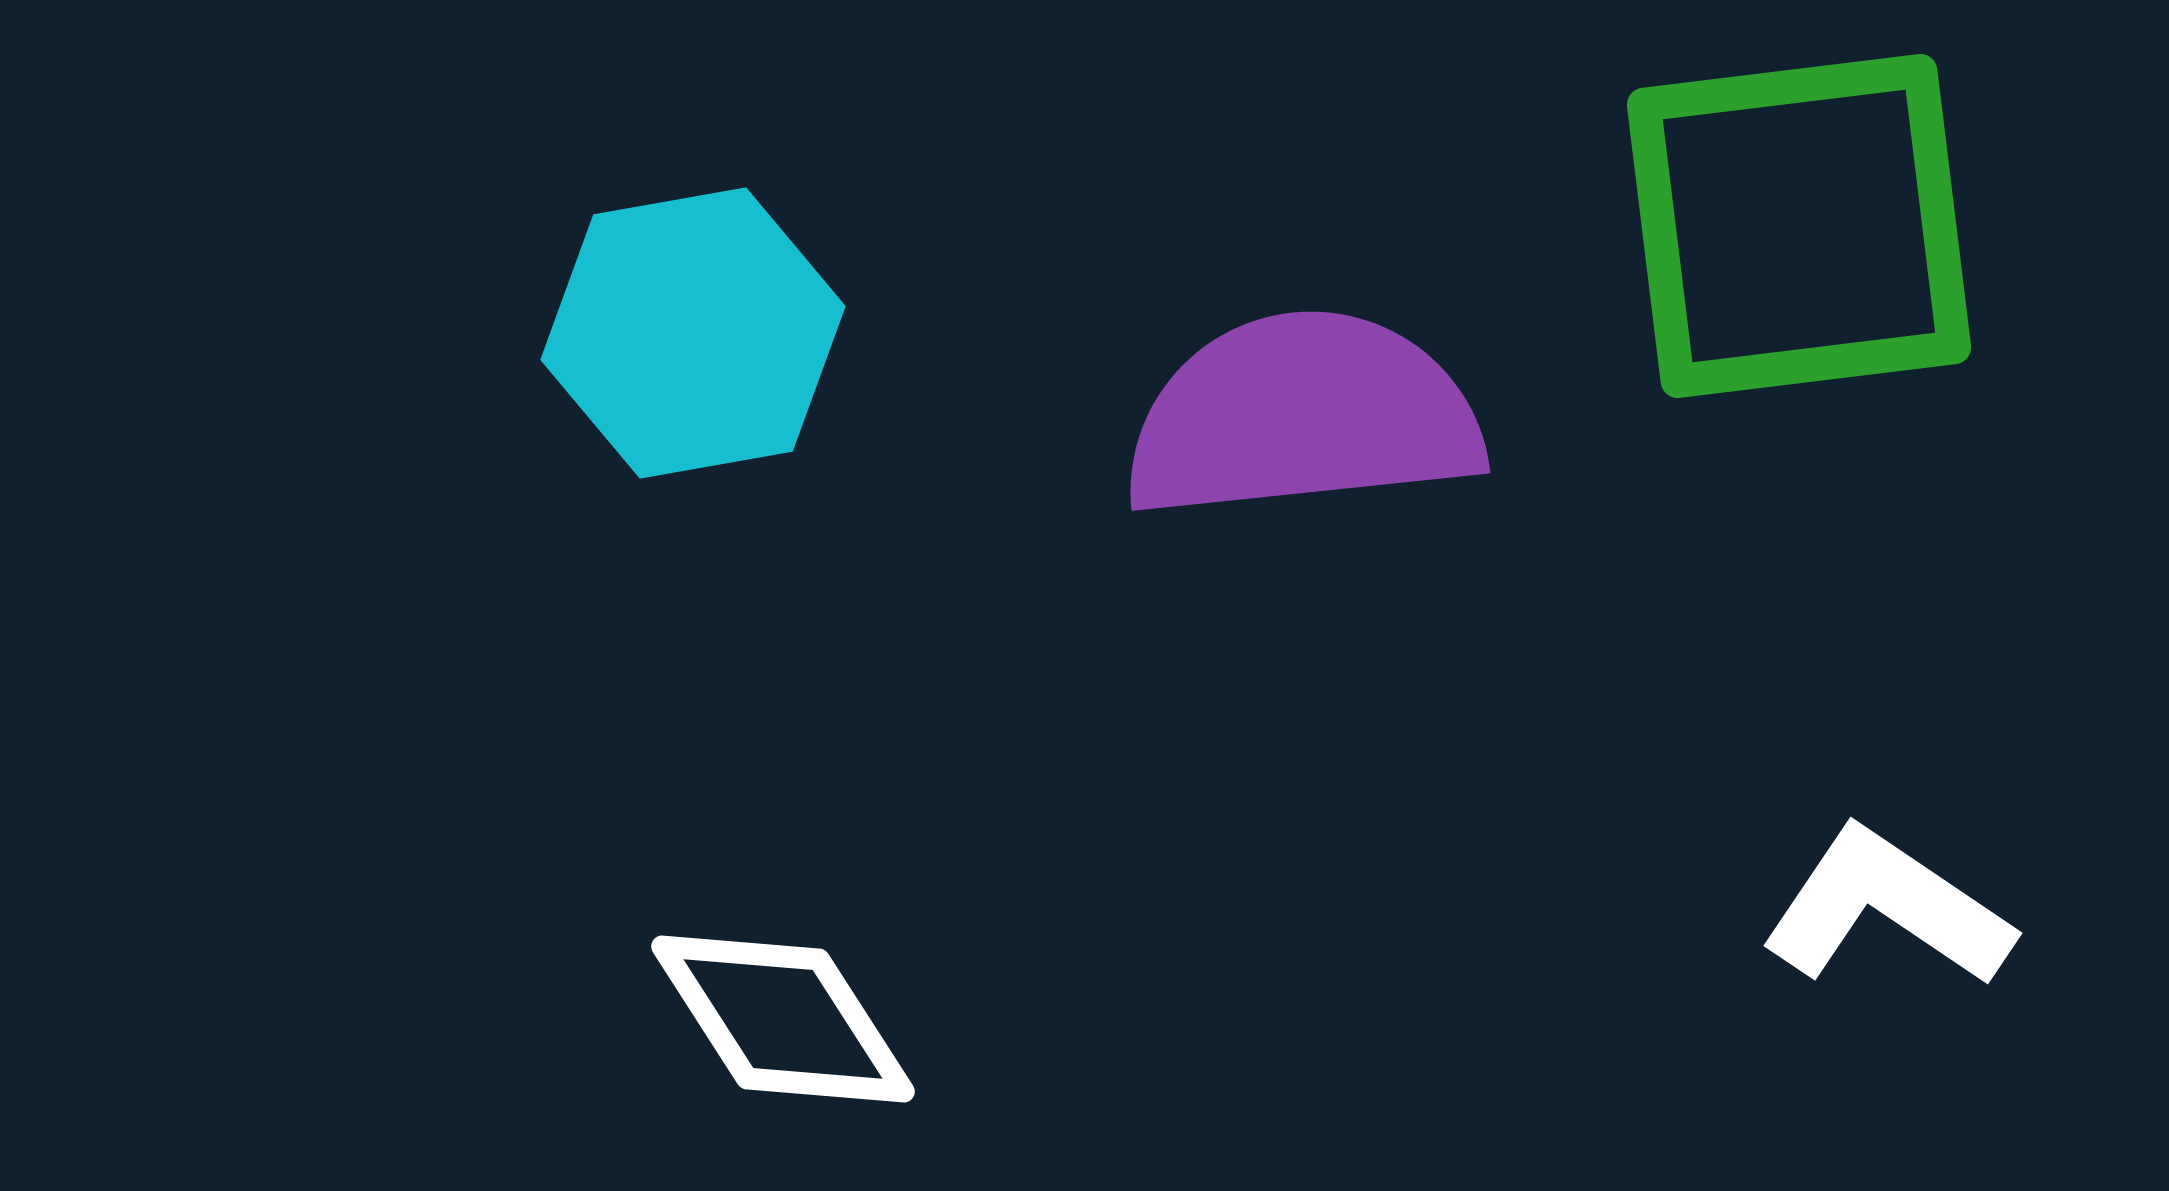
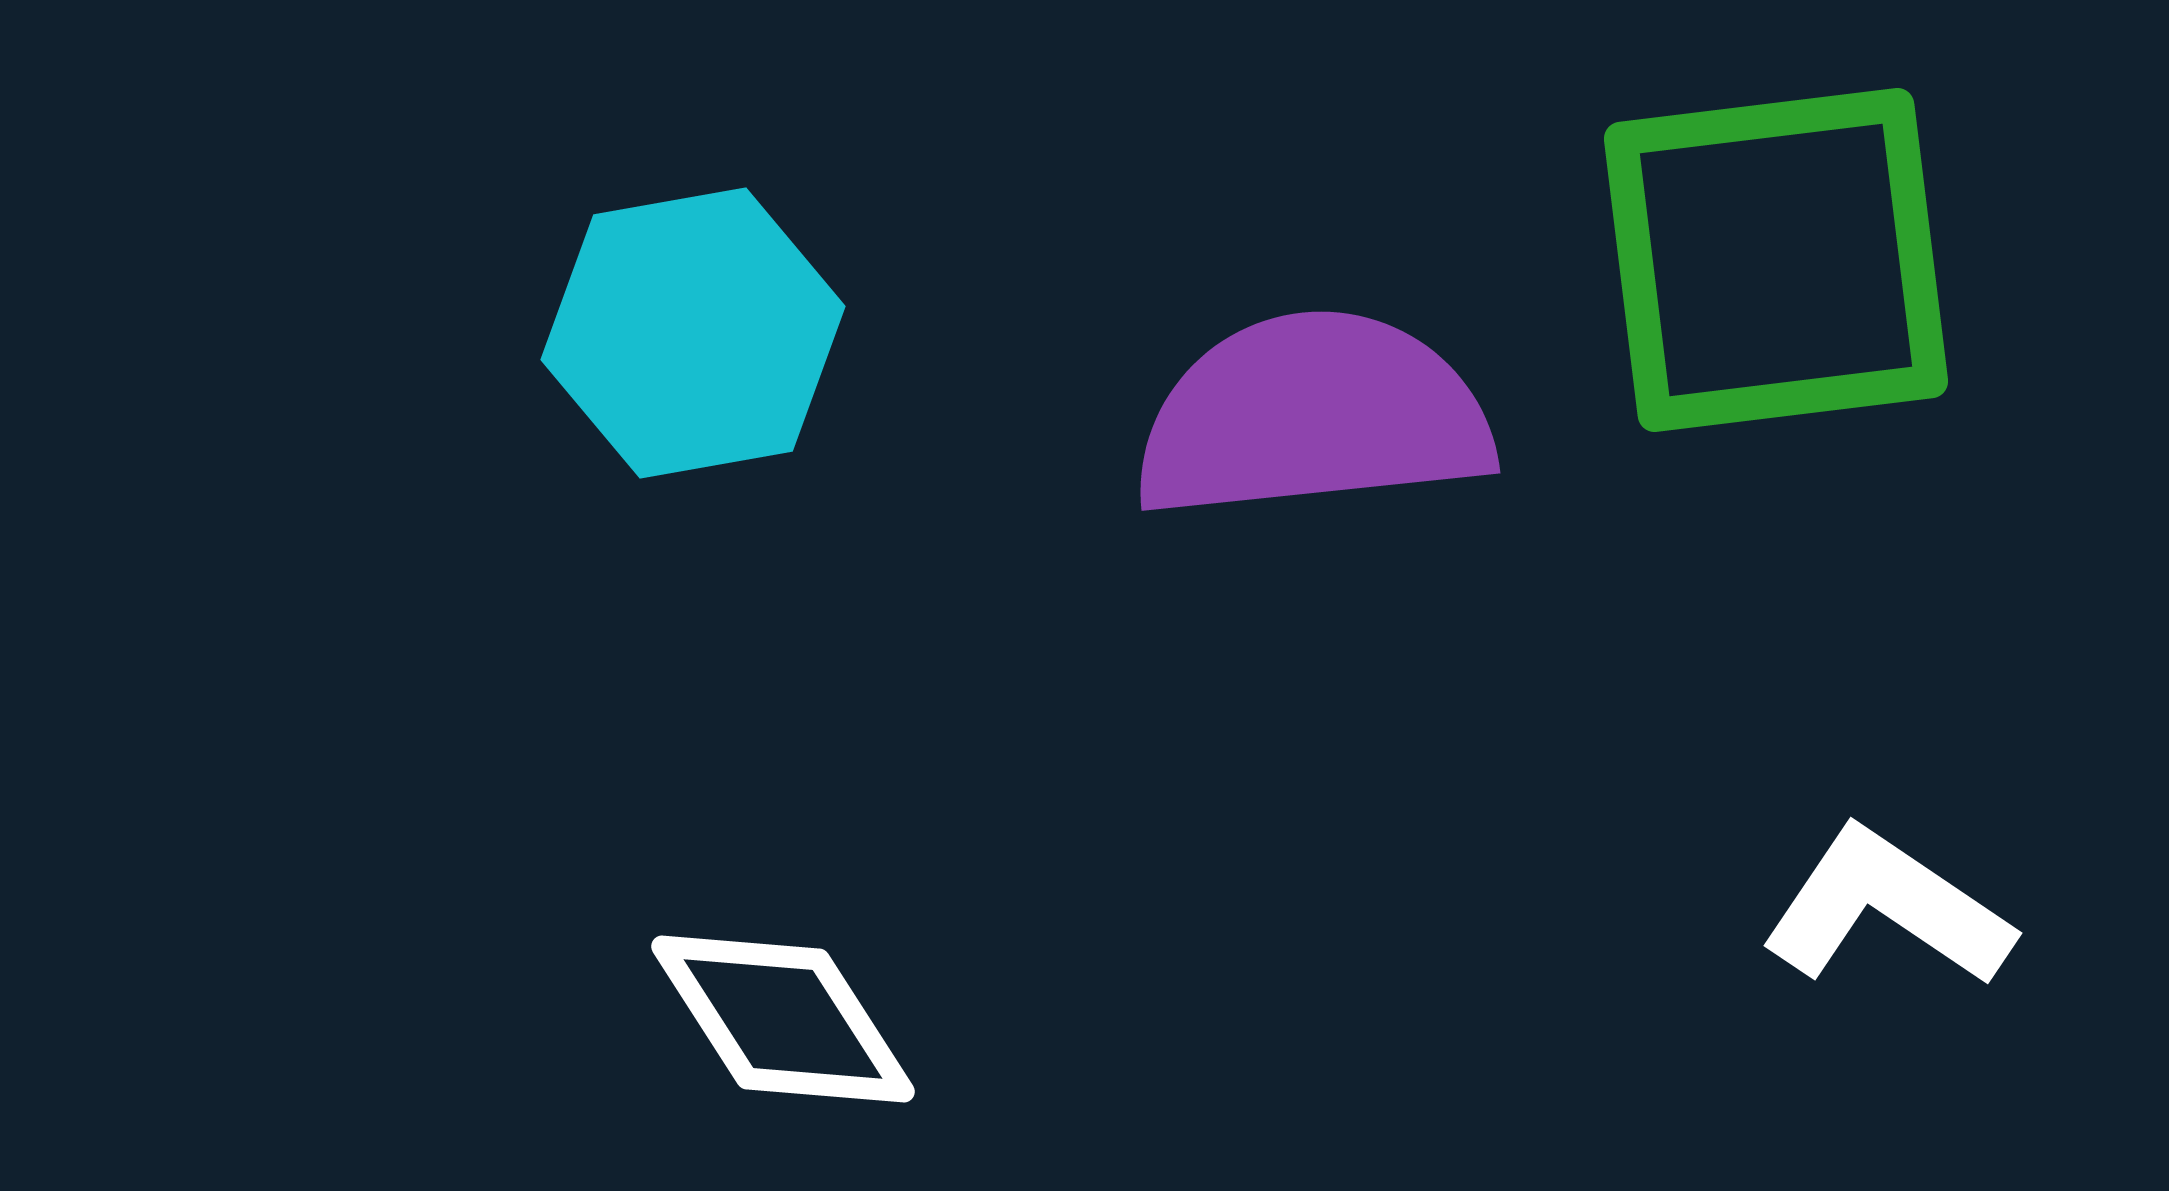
green square: moved 23 px left, 34 px down
purple semicircle: moved 10 px right
